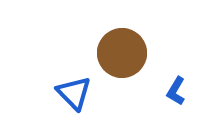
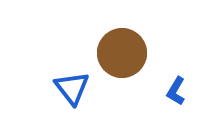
blue triangle: moved 2 px left, 5 px up; rotated 6 degrees clockwise
